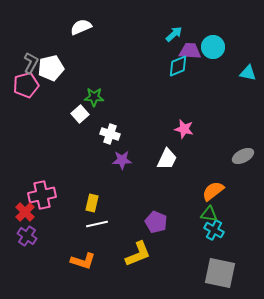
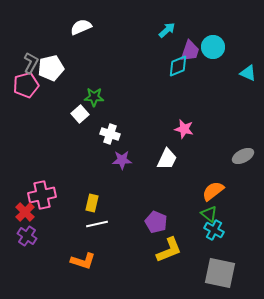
cyan arrow: moved 7 px left, 4 px up
purple trapezoid: rotated 105 degrees clockwise
cyan triangle: rotated 12 degrees clockwise
green triangle: rotated 30 degrees clockwise
yellow L-shape: moved 31 px right, 4 px up
